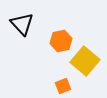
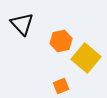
yellow square: moved 1 px right, 3 px up
orange square: moved 2 px left
